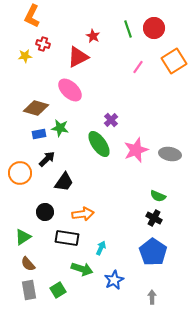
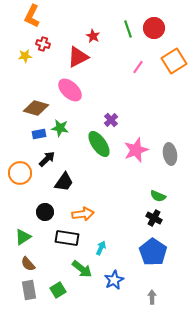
gray ellipse: rotated 70 degrees clockwise
green arrow: rotated 20 degrees clockwise
